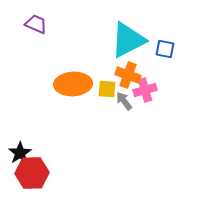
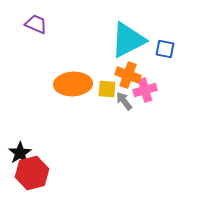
red hexagon: rotated 12 degrees counterclockwise
